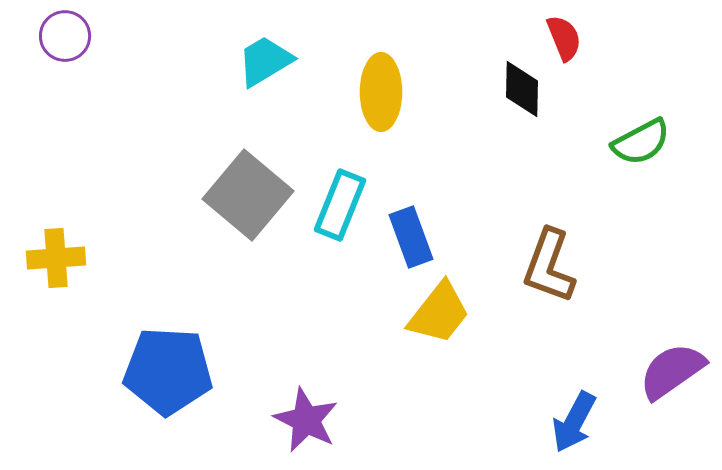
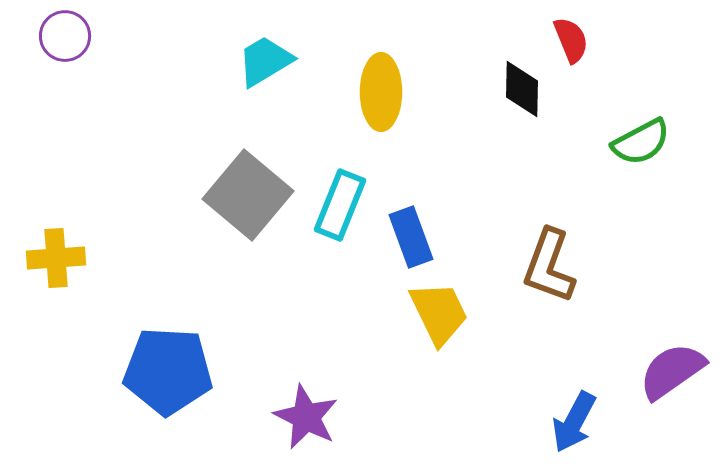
red semicircle: moved 7 px right, 2 px down
yellow trapezoid: rotated 64 degrees counterclockwise
purple star: moved 3 px up
